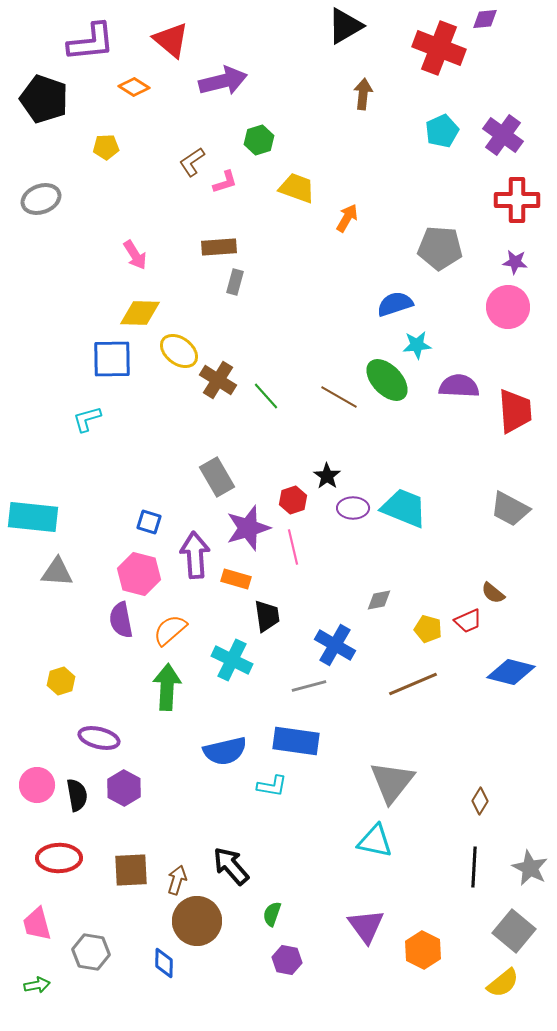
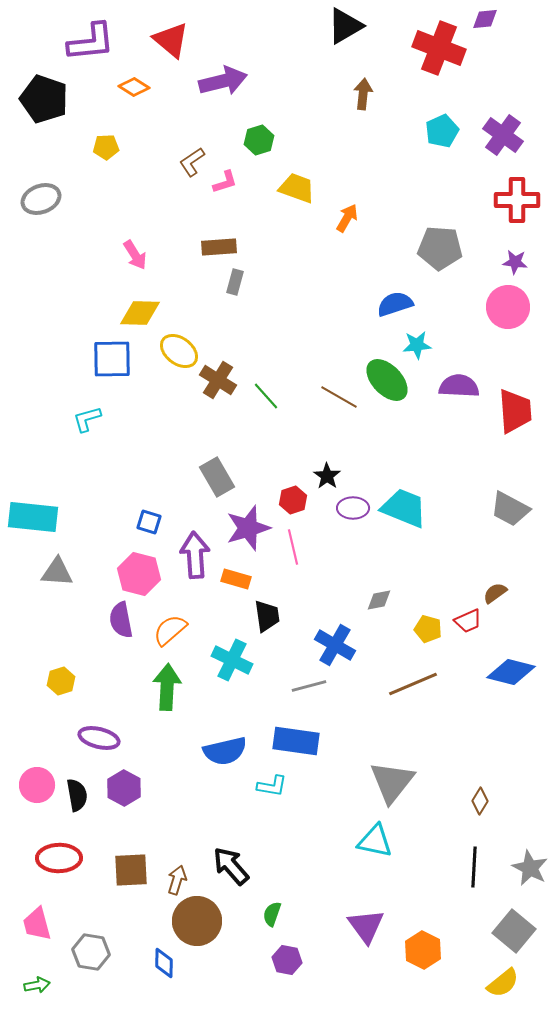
brown semicircle at (493, 593): moved 2 px right; rotated 105 degrees clockwise
